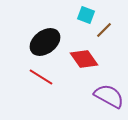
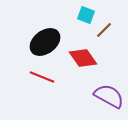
red diamond: moved 1 px left, 1 px up
red line: moved 1 px right; rotated 10 degrees counterclockwise
